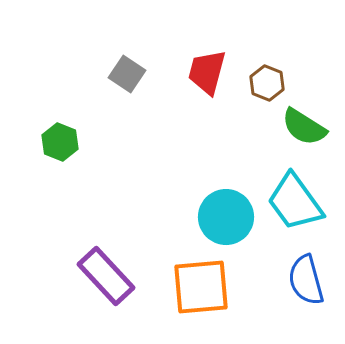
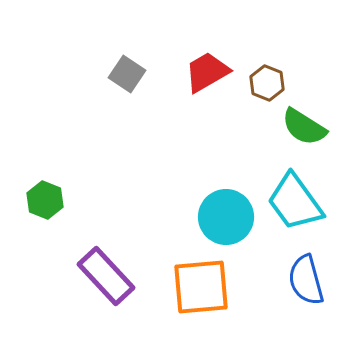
red trapezoid: rotated 45 degrees clockwise
green hexagon: moved 15 px left, 58 px down
